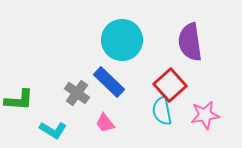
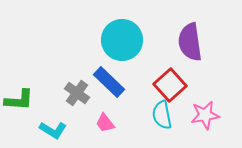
cyan semicircle: moved 4 px down
